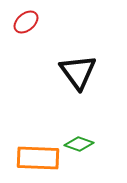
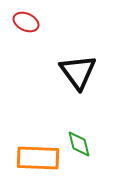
red ellipse: rotated 65 degrees clockwise
green diamond: rotated 56 degrees clockwise
